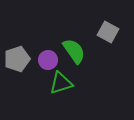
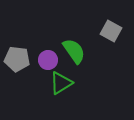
gray square: moved 3 px right, 1 px up
gray pentagon: rotated 25 degrees clockwise
green triangle: rotated 15 degrees counterclockwise
